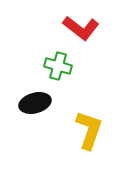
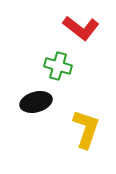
black ellipse: moved 1 px right, 1 px up
yellow L-shape: moved 3 px left, 1 px up
